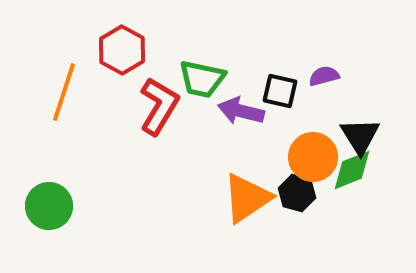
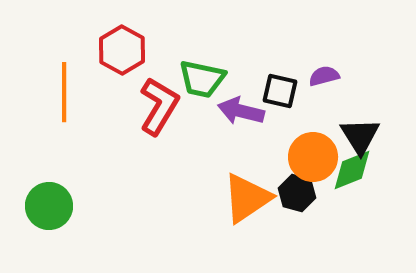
orange line: rotated 18 degrees counterclockwise
